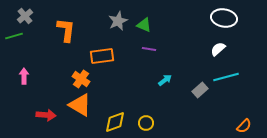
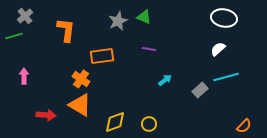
green triangle: moved 8 px up
yellow circle: moved 3 px right, 1 px down
